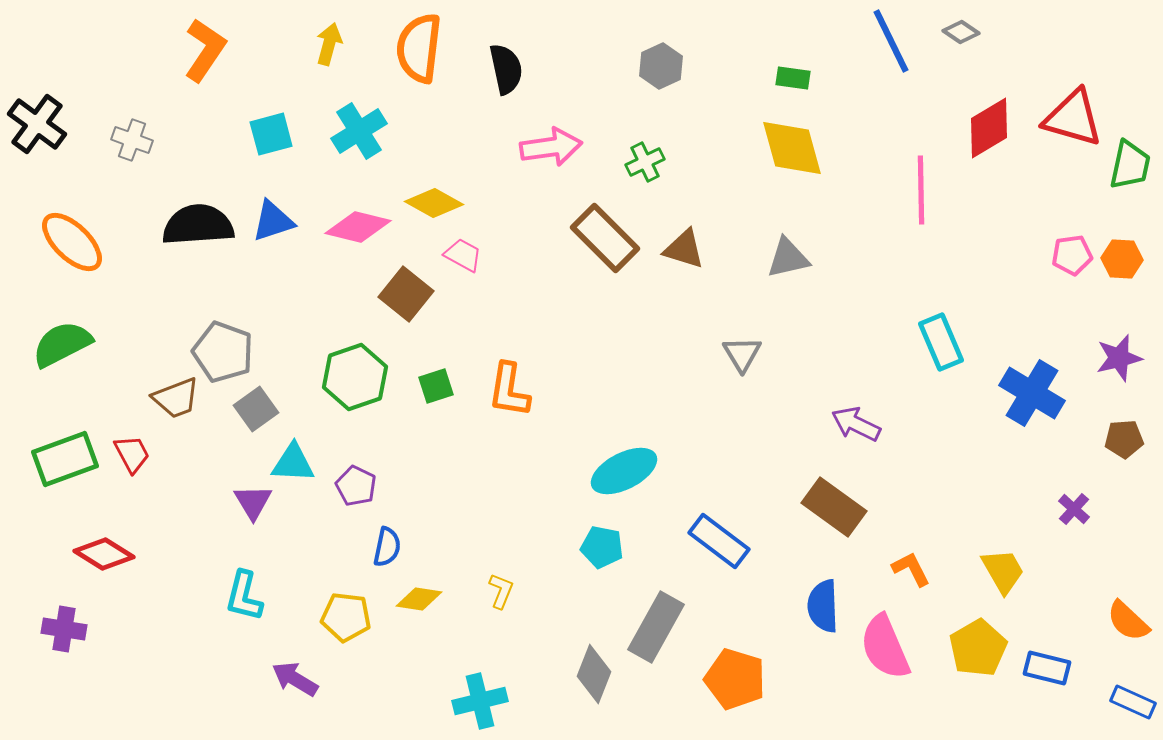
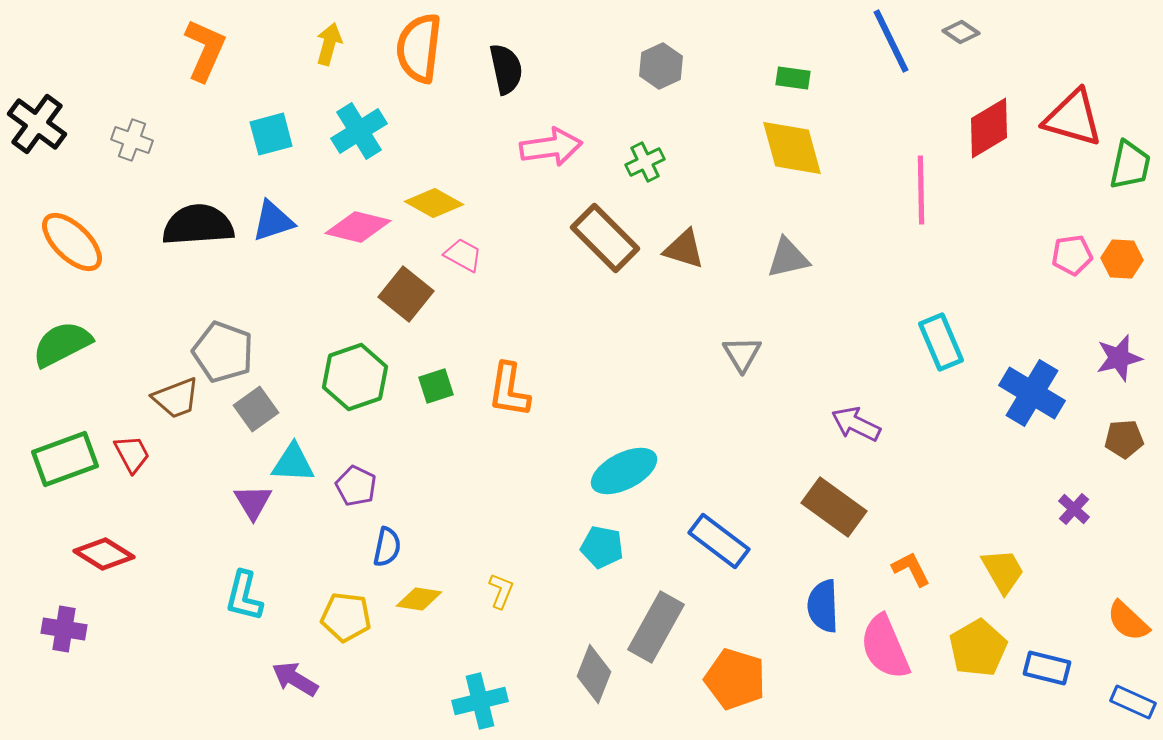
orange L-shape at (205, 50): rotated 10 degrees counterclockwise
